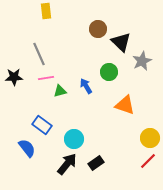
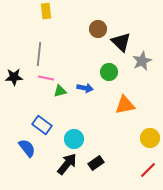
gray line: rotated 30 degrees clockwise
pink line: rotated 21 degrees clockwise
blue arrow: moved 1 px left, 2 px down; rotated 133 degrees clockwise
orange triangle: rotated 30 degrees counterclockwise
red line: moved 9 px down
